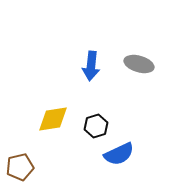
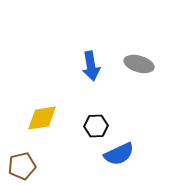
blue arrow: rotated 16 degrees counterclockwise
yellow diamond: moved 11 px left, 1 px up
black hexagon: rotated 15 degrees clockwise
brown pentagon: moved 2 px right, 1 px up
